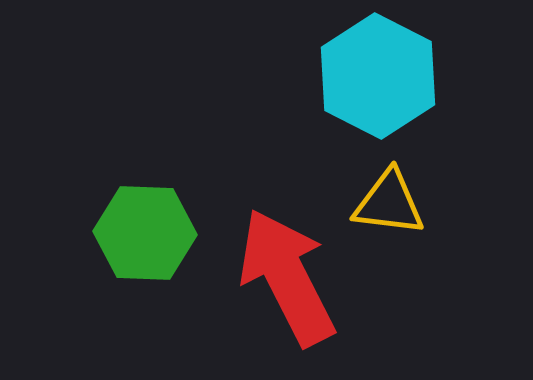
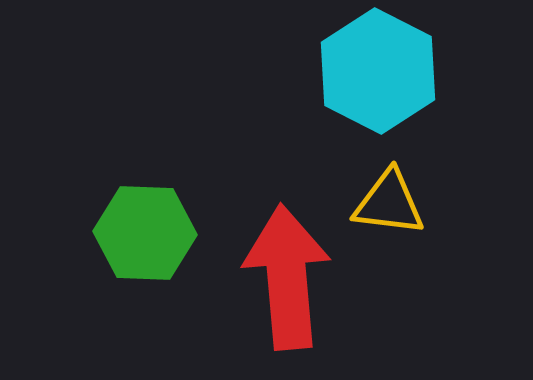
cyan hexagon: moved 5 px up
red arrow: rotated 22 degrees clockwise
